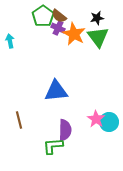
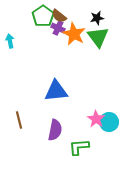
purple semicircle: moved 10 px left; rotated 10 degrees clockwise
green L-shape: moved 26 px right, 1 px down
